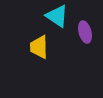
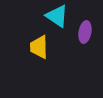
purple ellipse: rotated 25 degrees clockwise
